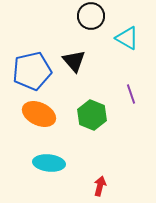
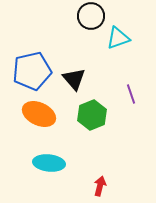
cyan triangle: moved 9 px left; rotated 50 degrees counterclockwise
black triangle: moved 18 px down
green hexagon: rotated 16 degrees clockwise
